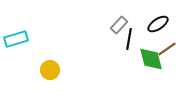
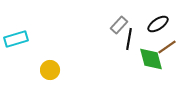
brown line: moved 2 px up
